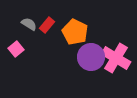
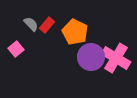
gray semicircle: moved 2 px right; rotated 14 degrees clockwise
